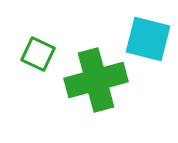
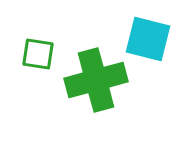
green square: rotated 16 degrees counterclockwise
